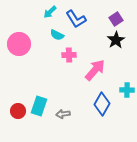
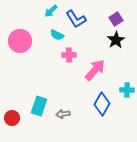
cyan arrow: moved 1 px right, 1 px up
pink circle: moved 1 px right, 3 px up
red circle: moved 6 px left, 7 px down
